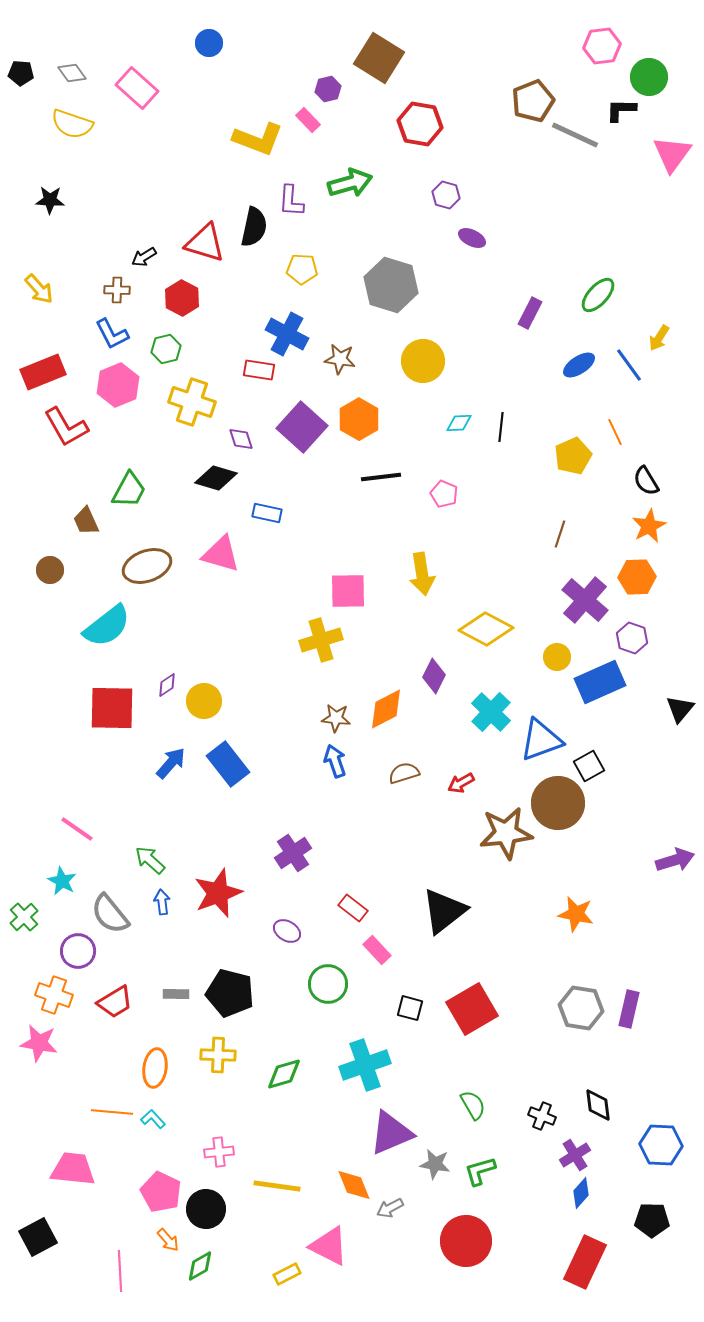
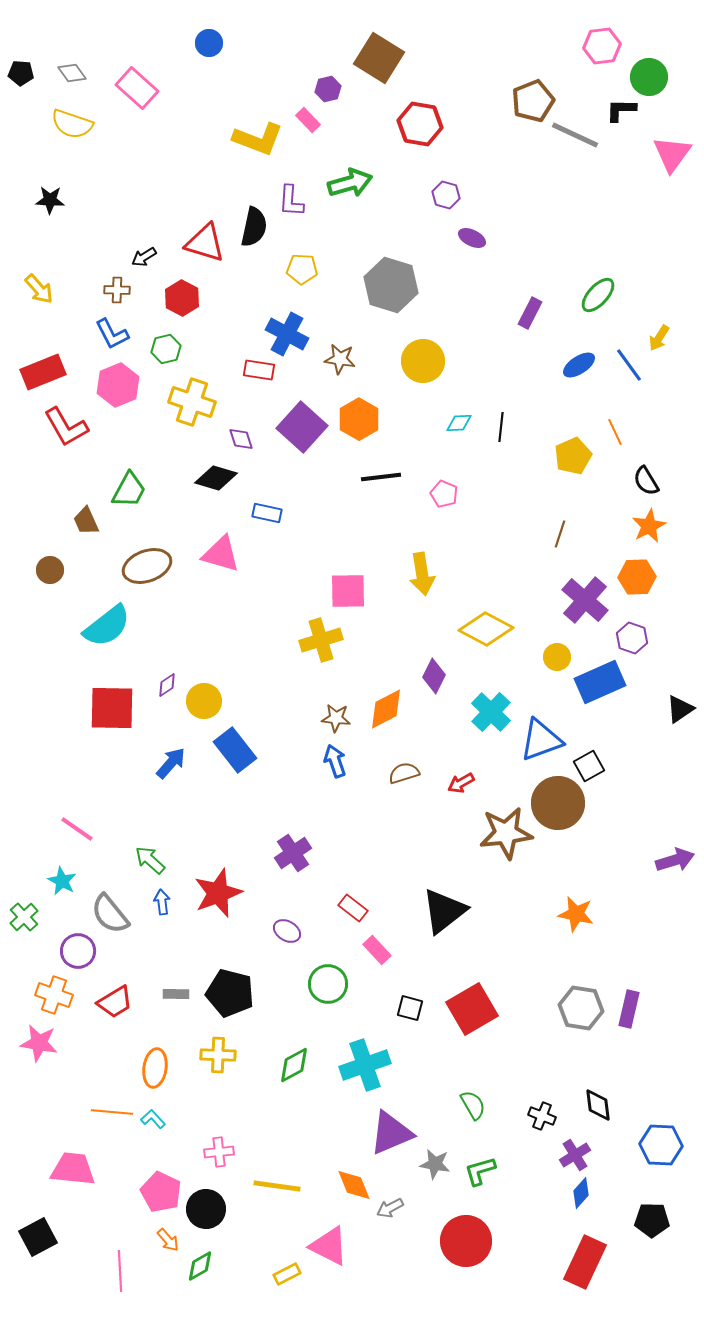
black triangle at (680, 709): rotated 16 degrees clockwise
blue rectangle at (228, 764): moved 7 px right, 14 px up
green diamond at (284, 1074): moved 10 px right, 9 px up; rotated 12 degrees counterclockwise
